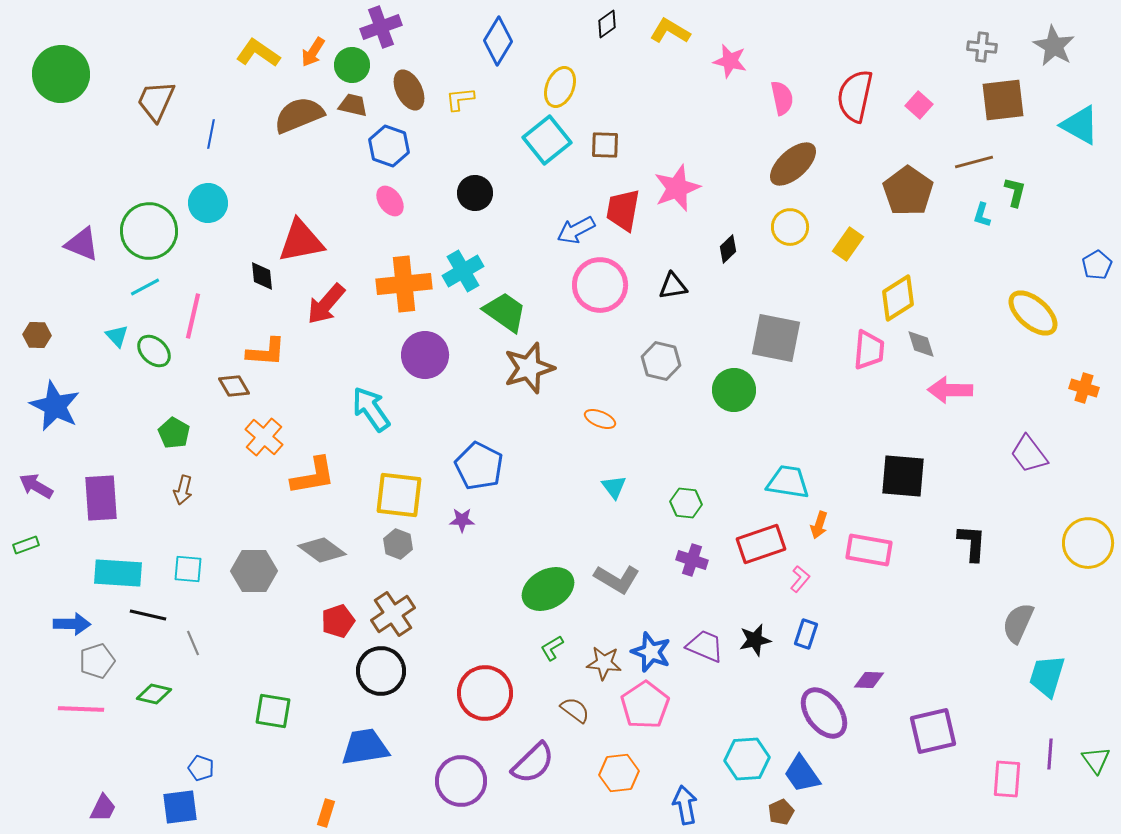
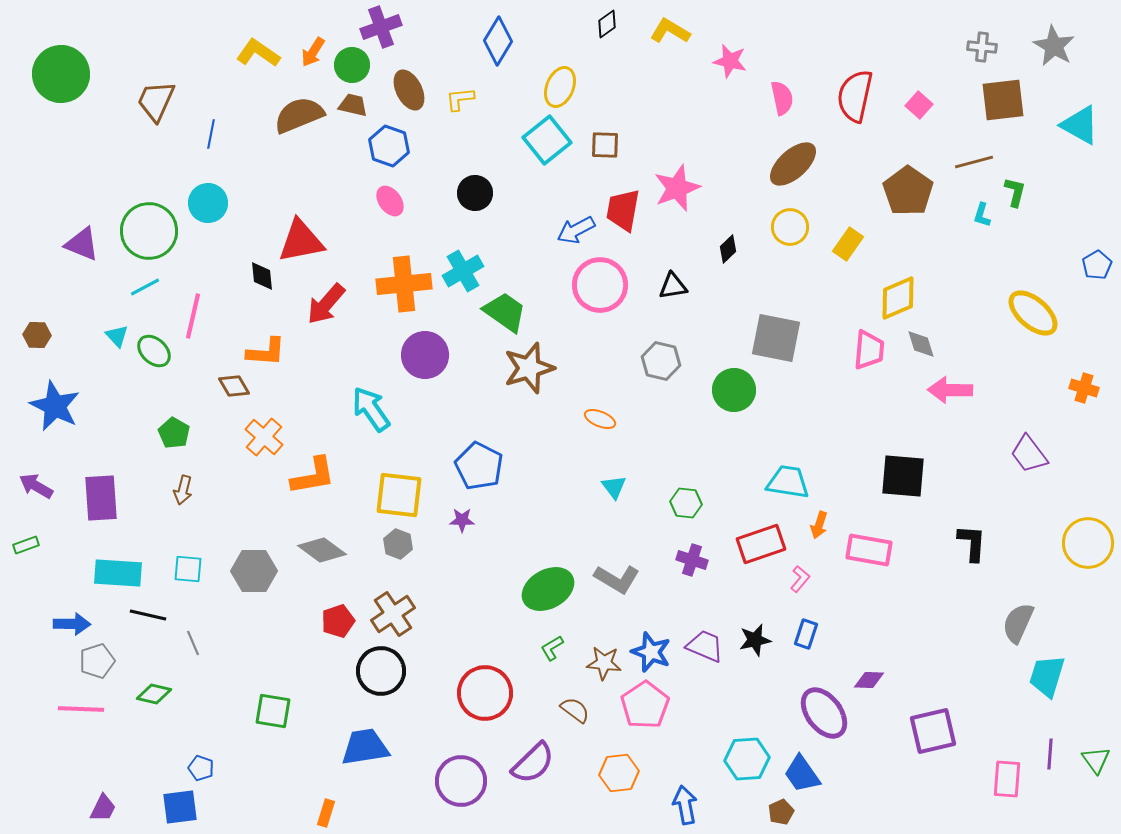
yellow diamond at (898, 298): rotated 9 degrees clockwise
